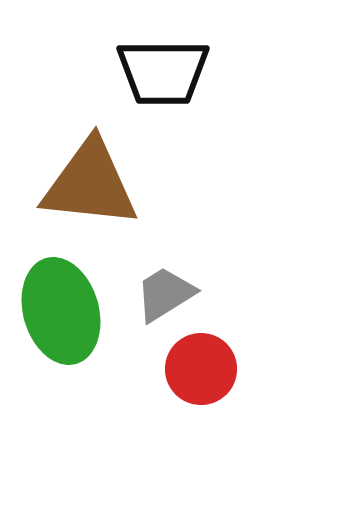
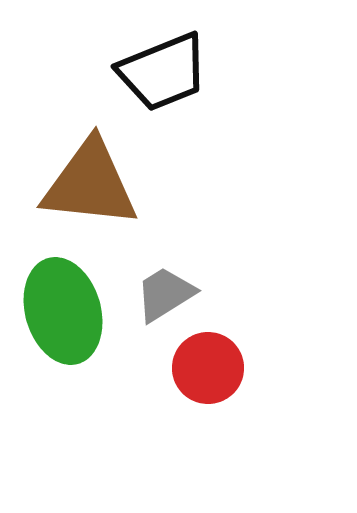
black trapezoid: rotated 22 degrees counterclockwise
green ellipse: moved 2 px right
red circle: moved 7 px right, 1 px up
